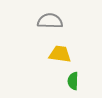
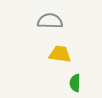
green semicircle: moved 2 px right, 2 px down
